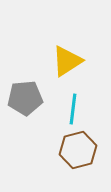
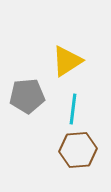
gray pentagon: moved 2 px right, 2 px up
brown hexagon: rotated 9 degrees clockwise
